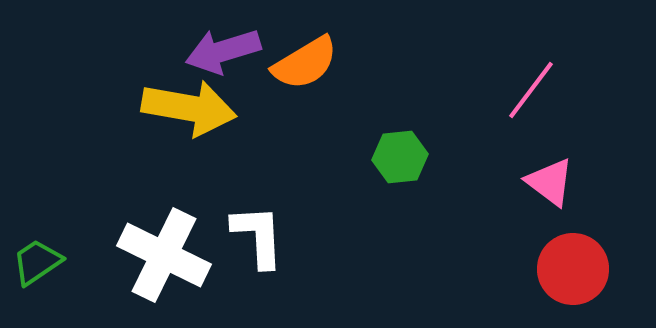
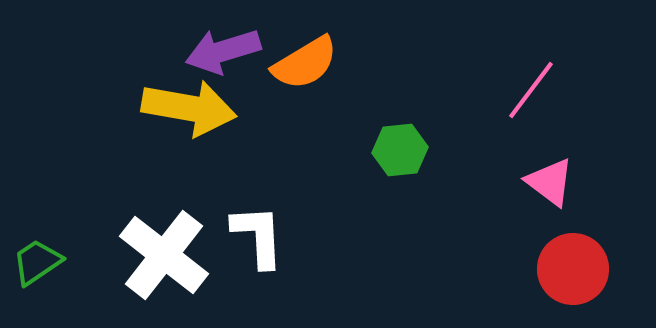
green hexagon: moved 7 px up
white cross: rotated 12 degrees clockwise
